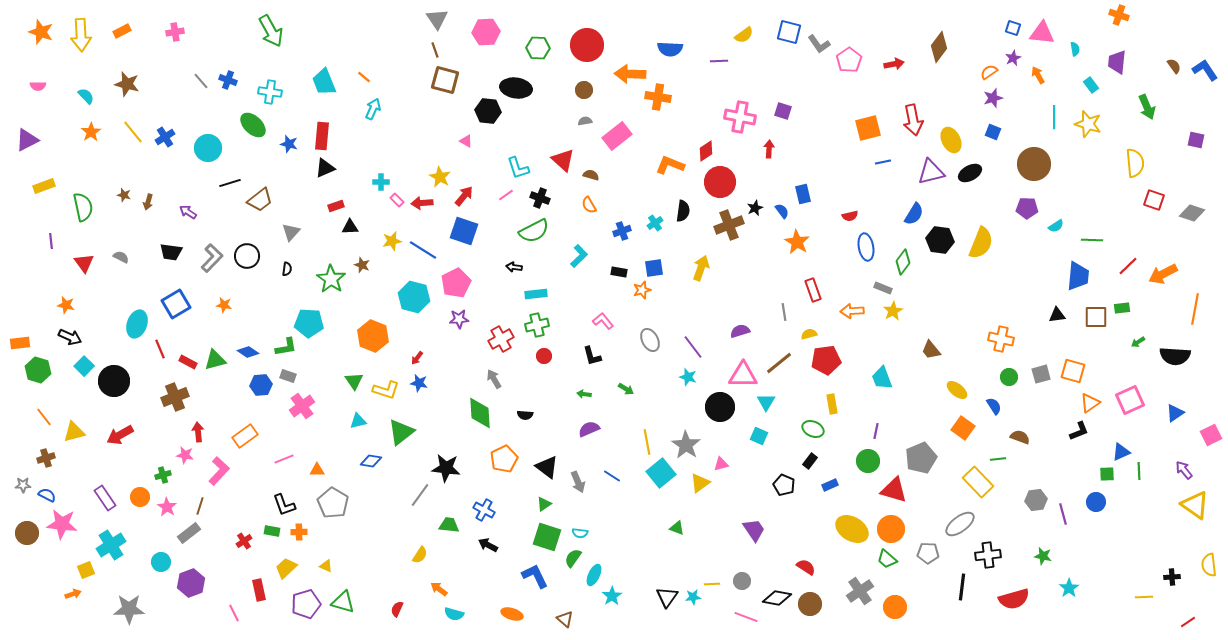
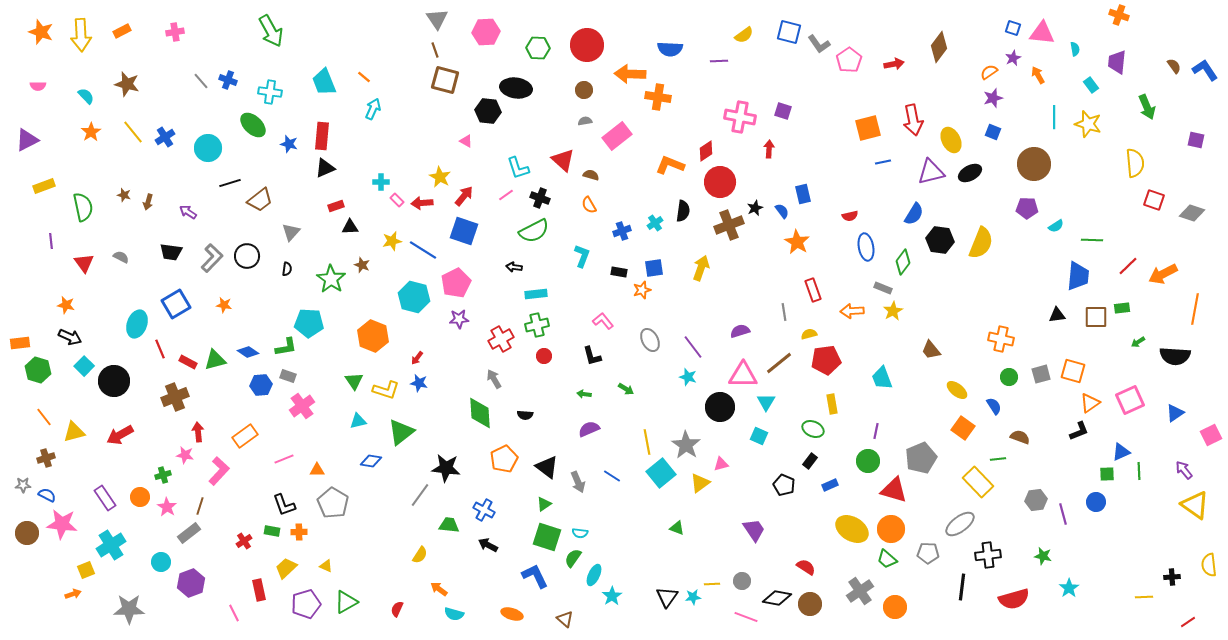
cyan L-shape at (579, 256): moved 3 px right; rotated 25 degrees counterclockwise
green triangle at (343, 602): moved 3 px right; rotated 45 degrees counterclockwise
